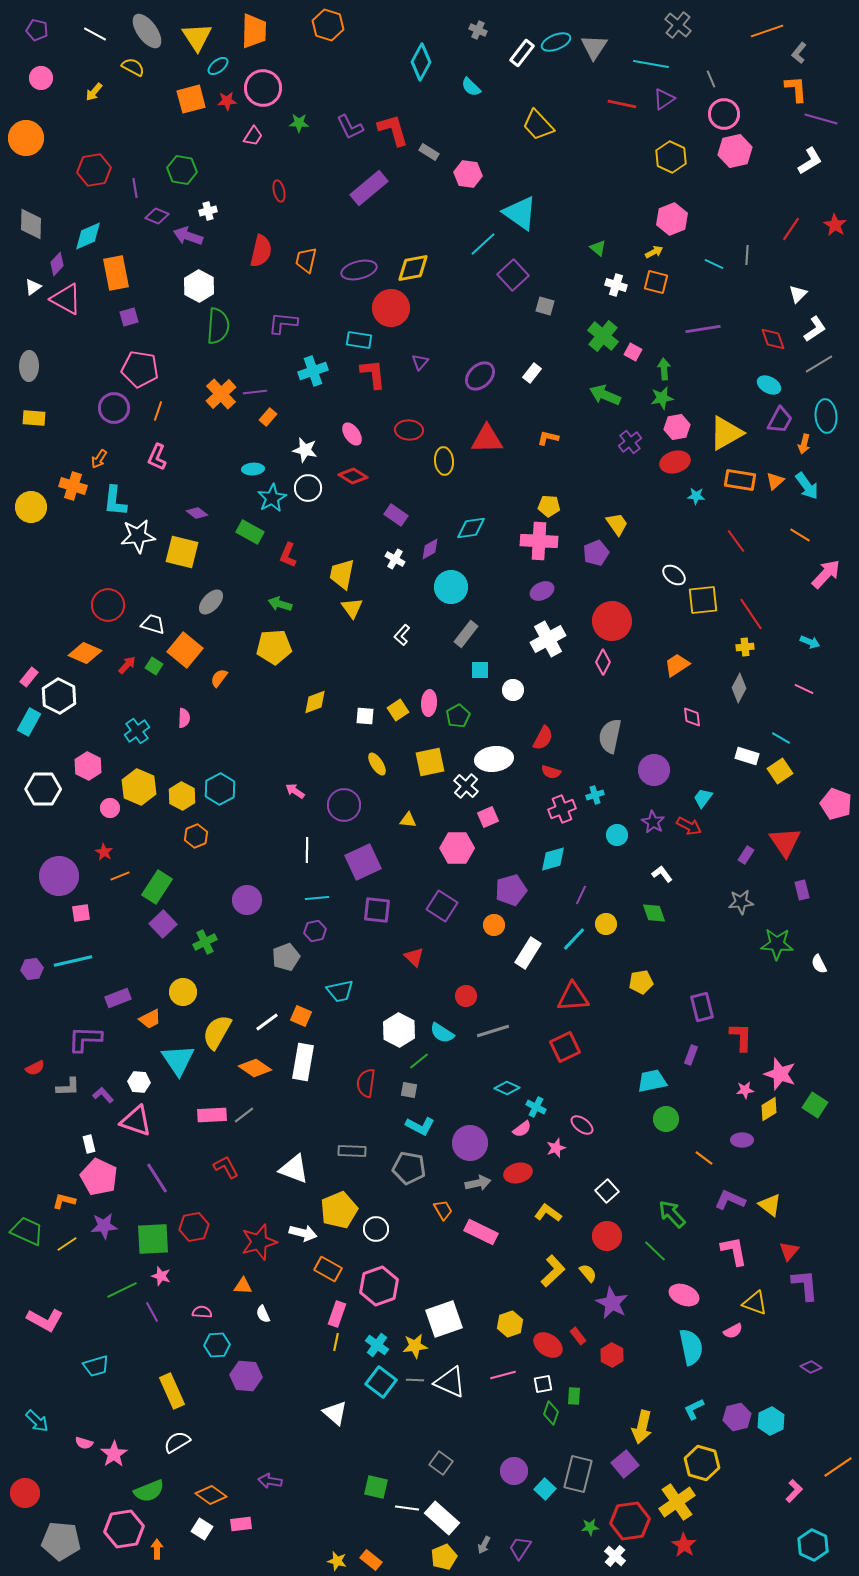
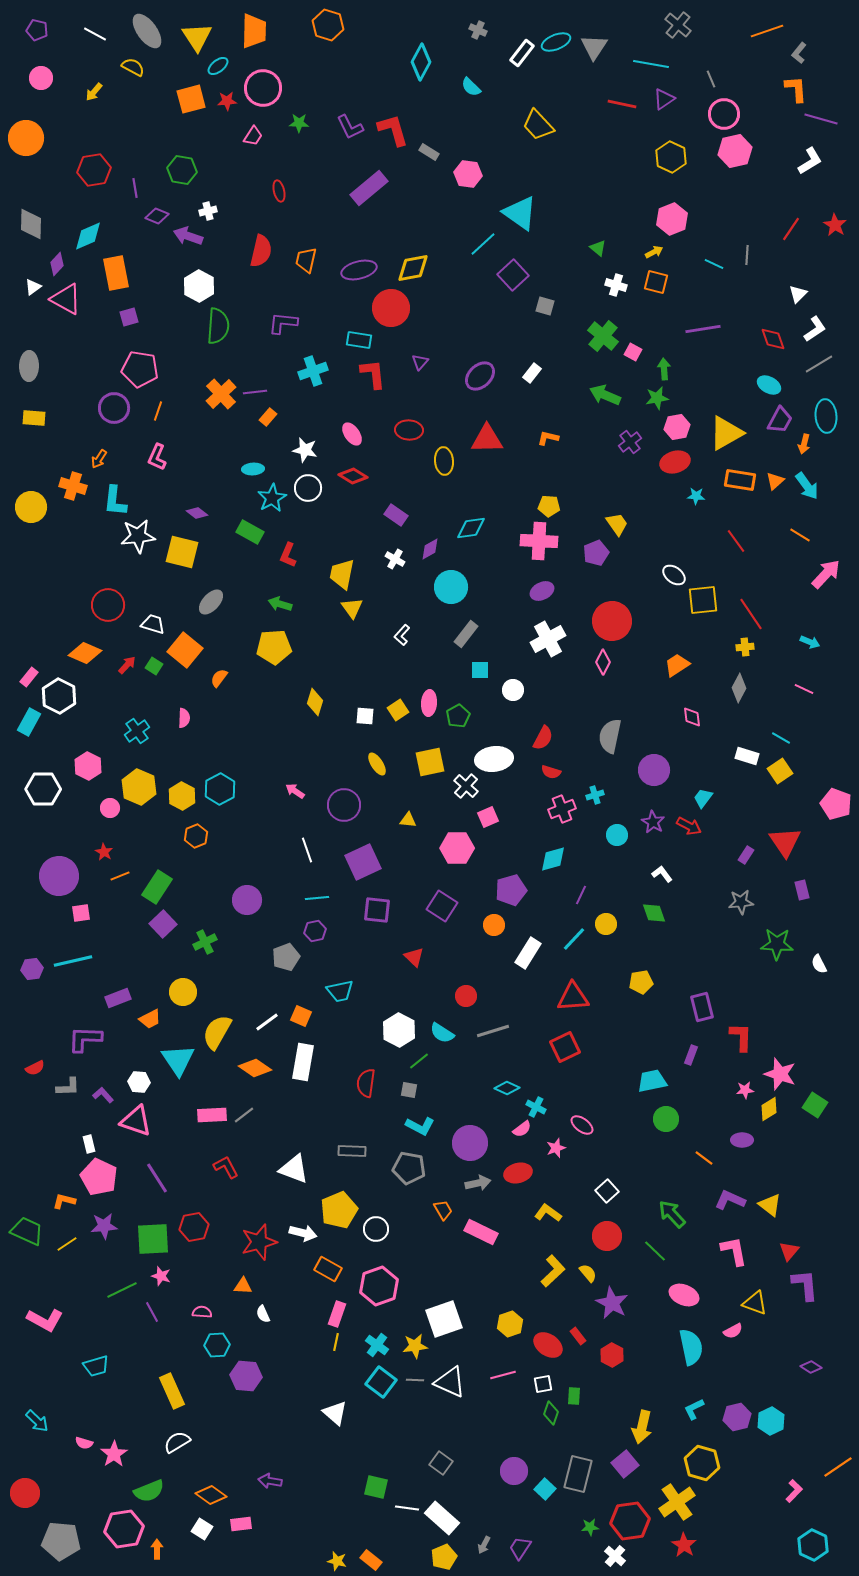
green star at (662, 398): moved 5 px left
yellow diamond at (315, 702): rotated 52 degrees counterclockwise
white line at (307, 850): rotated 20 degrees counterclockwise
